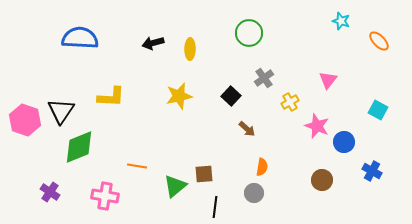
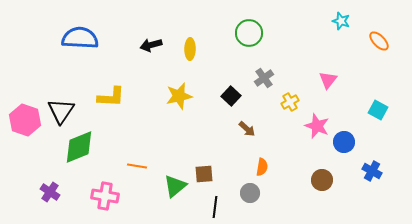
black arrow: moved 2 px left, 2 px down
gray circle: moved 4 px left
